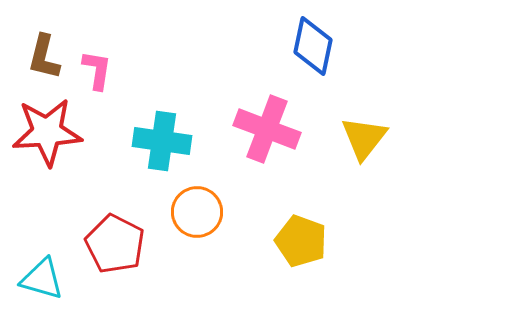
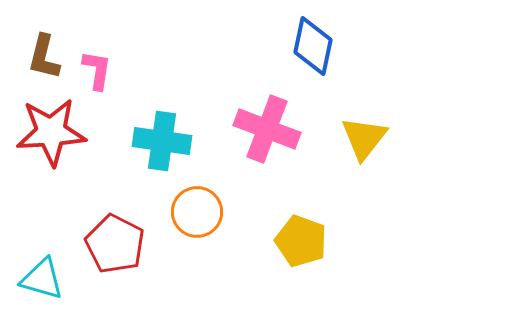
red star: moved 4 px right
